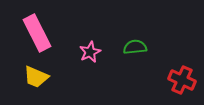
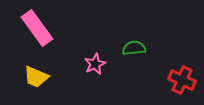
pink rectangle: moved 5 px up; rotated 9 degrees counterclockwise
green semicircle: moved 1 px left, 1 px down
pink star: moved 5 px right, 12 px down
